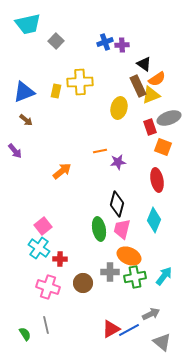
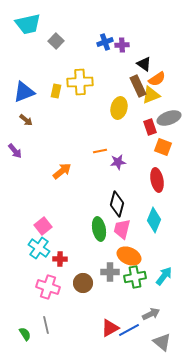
red triangle: moved 1 px left, 1 px up
